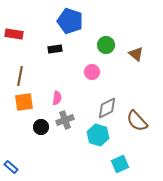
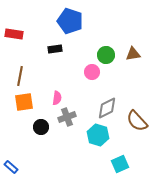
green circle: moved 10 px down
brown triangle: moved 3 px left; rotated 49 degrees counterclockwise
gray cross: moved 2 px right, 3 px up
